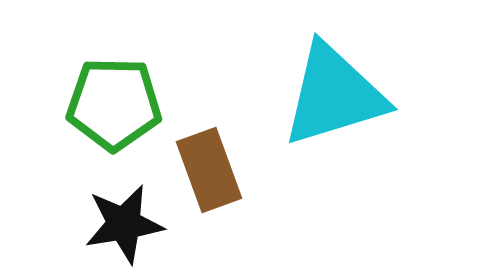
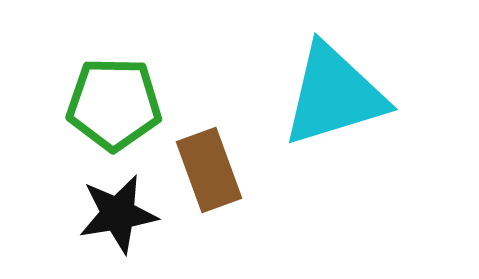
black star: moved 6 px left, 10 px up
